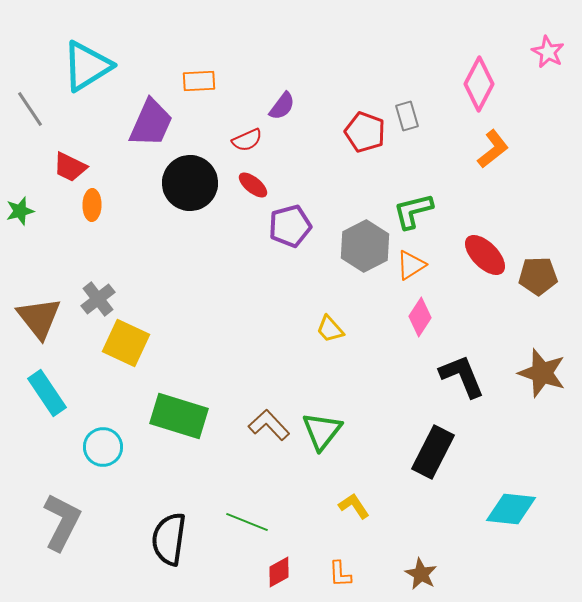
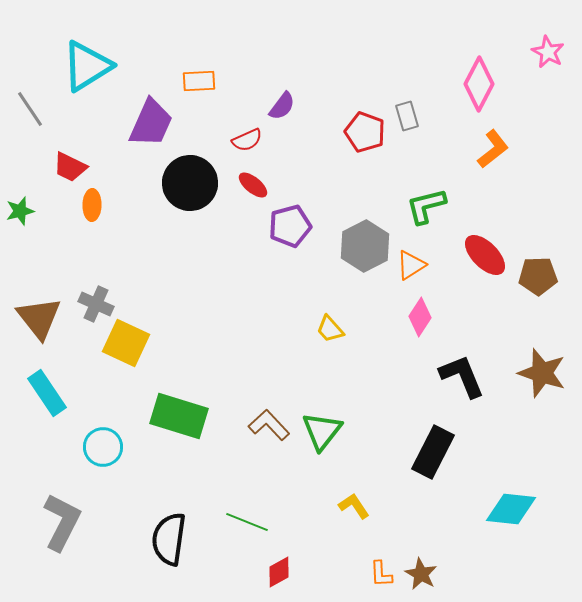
green L-shape at (413, 211): moved 13 px right, 5 px up
gray cross at (98, 299): moved 2 px left, 5 px down; rotated 28 degrees counterclockwise
orange L-shape at (340, 574): moved 41 px right
